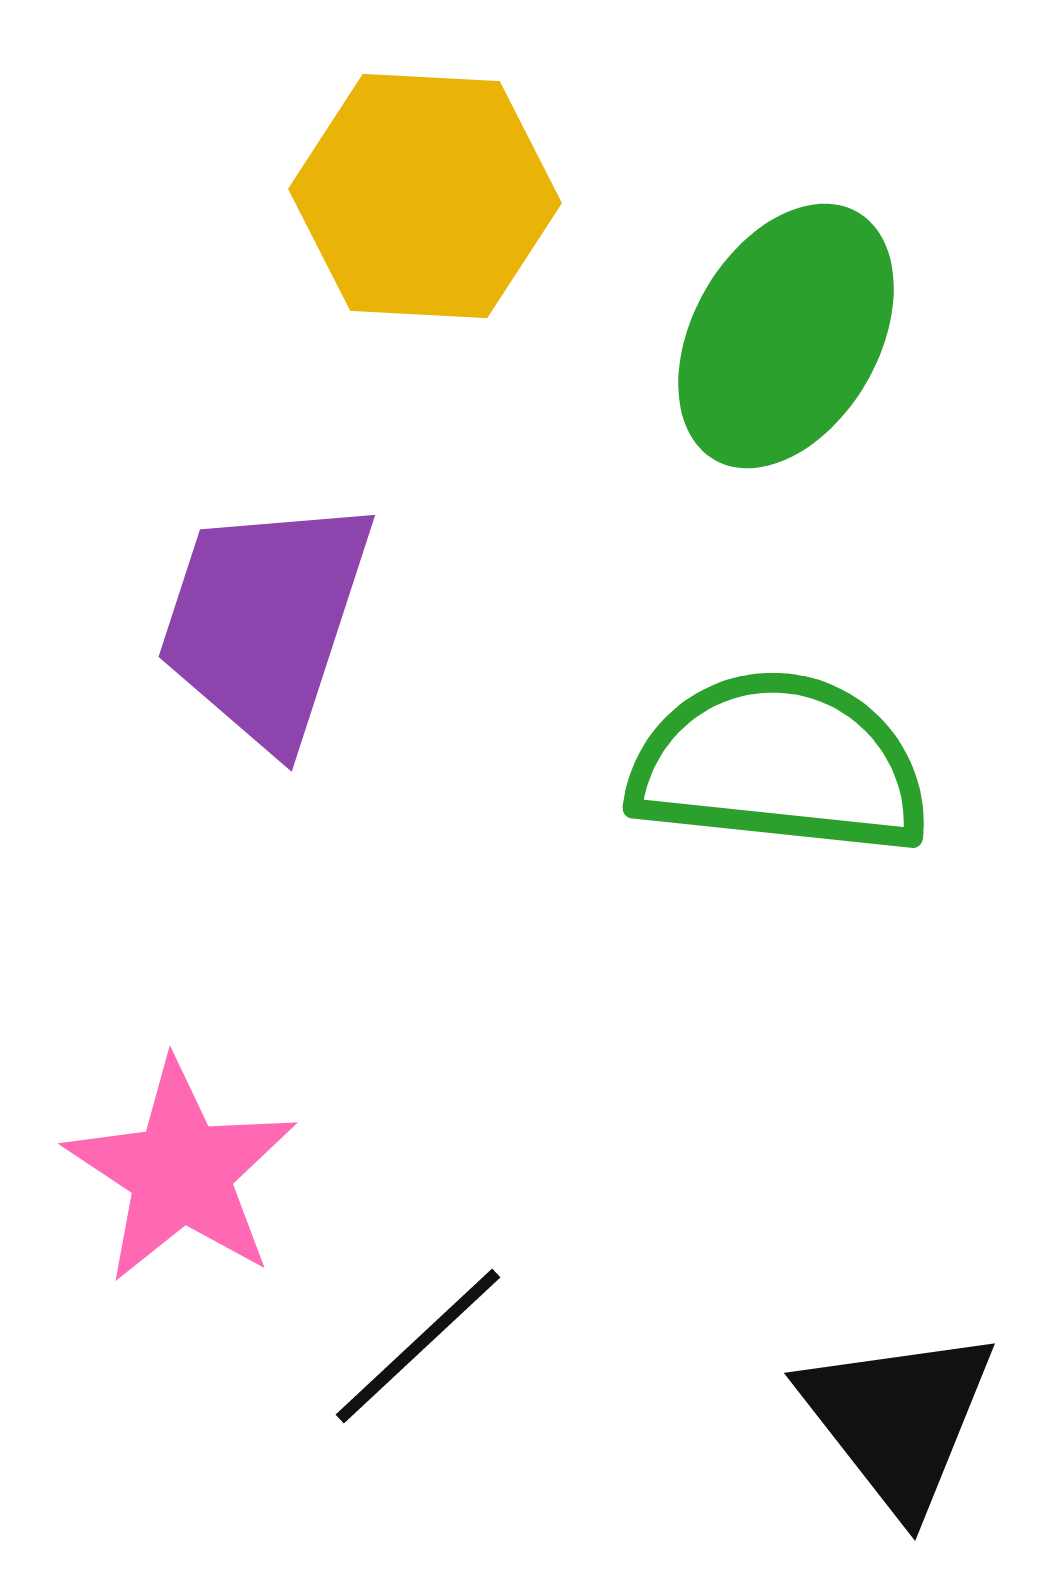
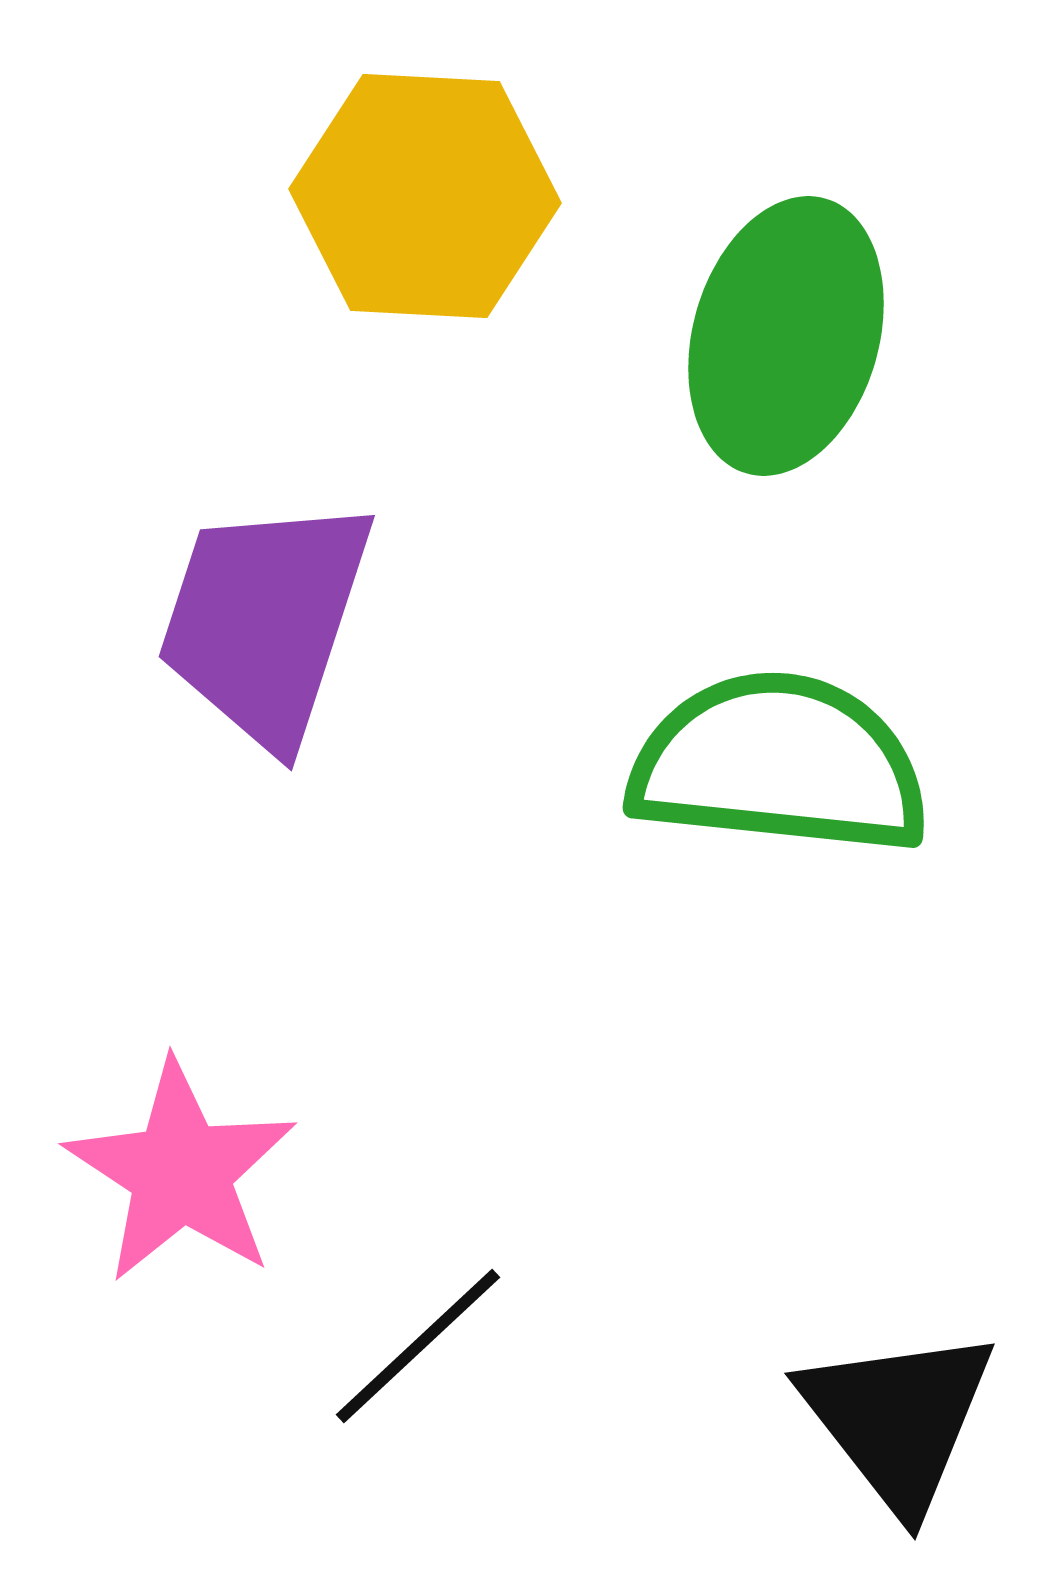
green ellipse: rotated 14 degrees counterclockwise
